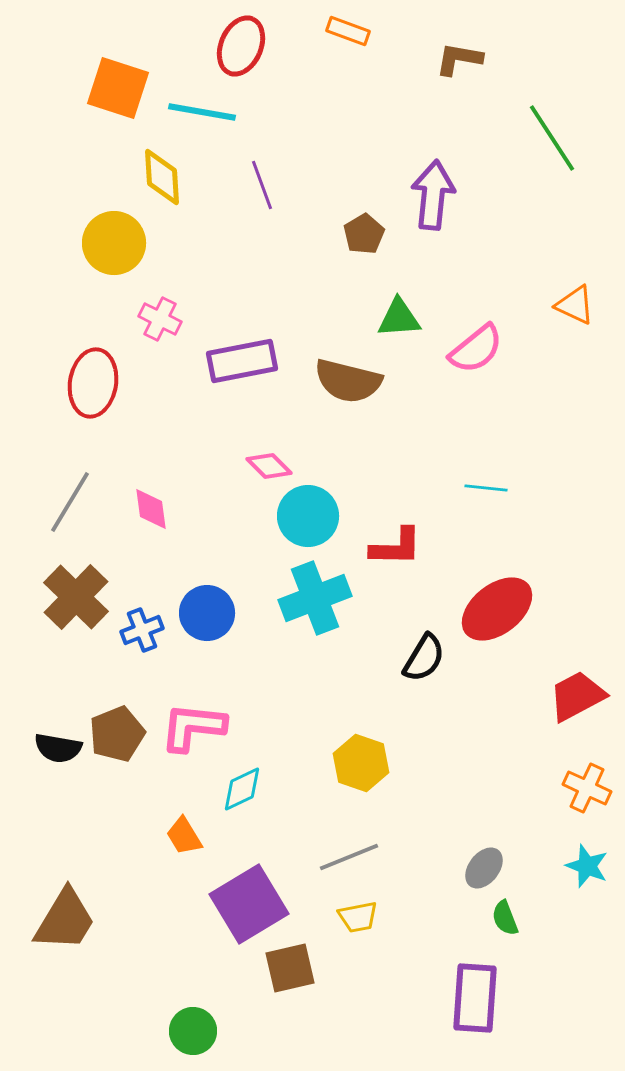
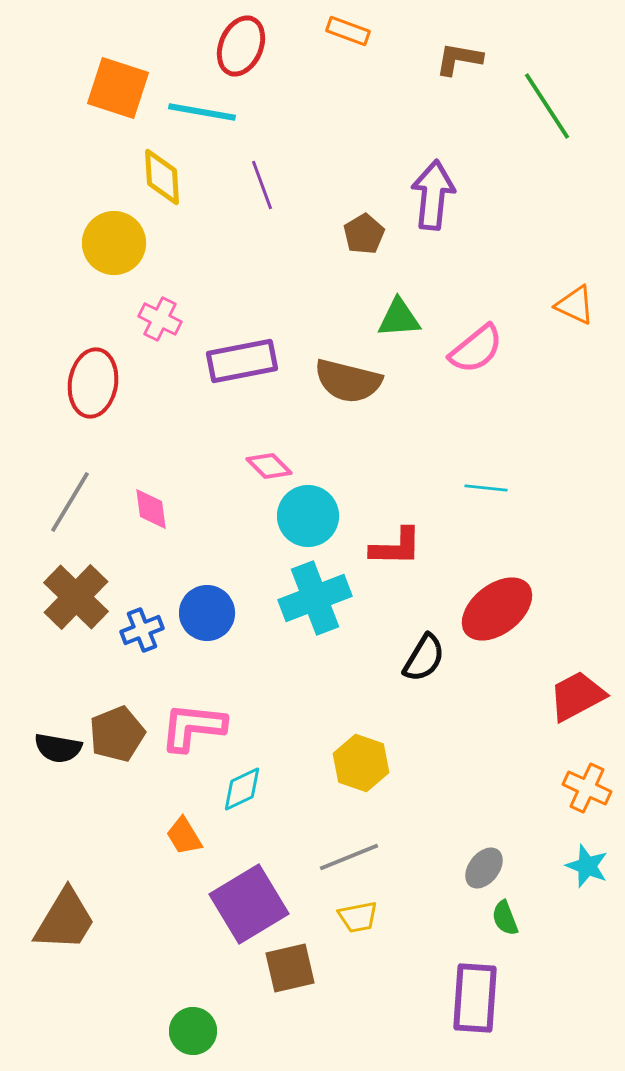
green line at (552, 138): moved 5 px left, 32 px up
